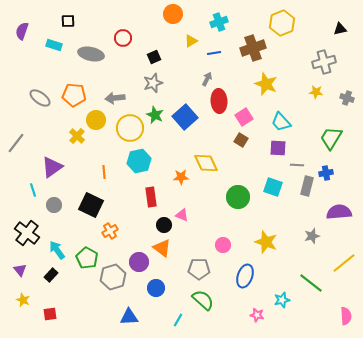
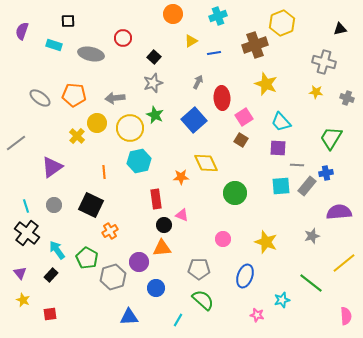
cyan cross at (219, 22): moved 1 px left, 6 px up
brown cross at (253, 48): moved 2 px right, 3 px up
black square at (154, 57): rotated 24 degrees counterclockwise
gray cross at (324, 62): rotated 30 degrees clockwise
gray arrow at (207, 79): moved 9 px left, 3 px down
red ellipse at (219, 101): moved 3 px right, 3 px up
blue square at (185, 117): moved 9 px right, 3 px down
yellow circle at (96, 120): moved 1 px right, 3 px down
gray line at (16, 143): rotated 15 degrees clockwise
gray rectangle at (307, 186): rotated 24 degrees clockwise
cyan square at (273, 187): moved 8 px right, 1 px up; rotated 24 degrees counterclockwise
cyan line at (33, 190): moved 7 px left, 16 px down
red rectangle at (151, 197): moved 5 px right, 2 px down
green circle at (238, 197): moved 3 px left, 4 px up
pink circle at (223, 245): moved 6 px up
orange triangle at (162, 248): rotated 42 degrees counterclockwise
purple triangle at (20, 270): moved 3 px down
